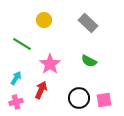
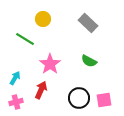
yellow circle: moved 1 px left, 1 px up
green line: moved 3 px right, 5 px up
cyan arrow: moved 1 px left
